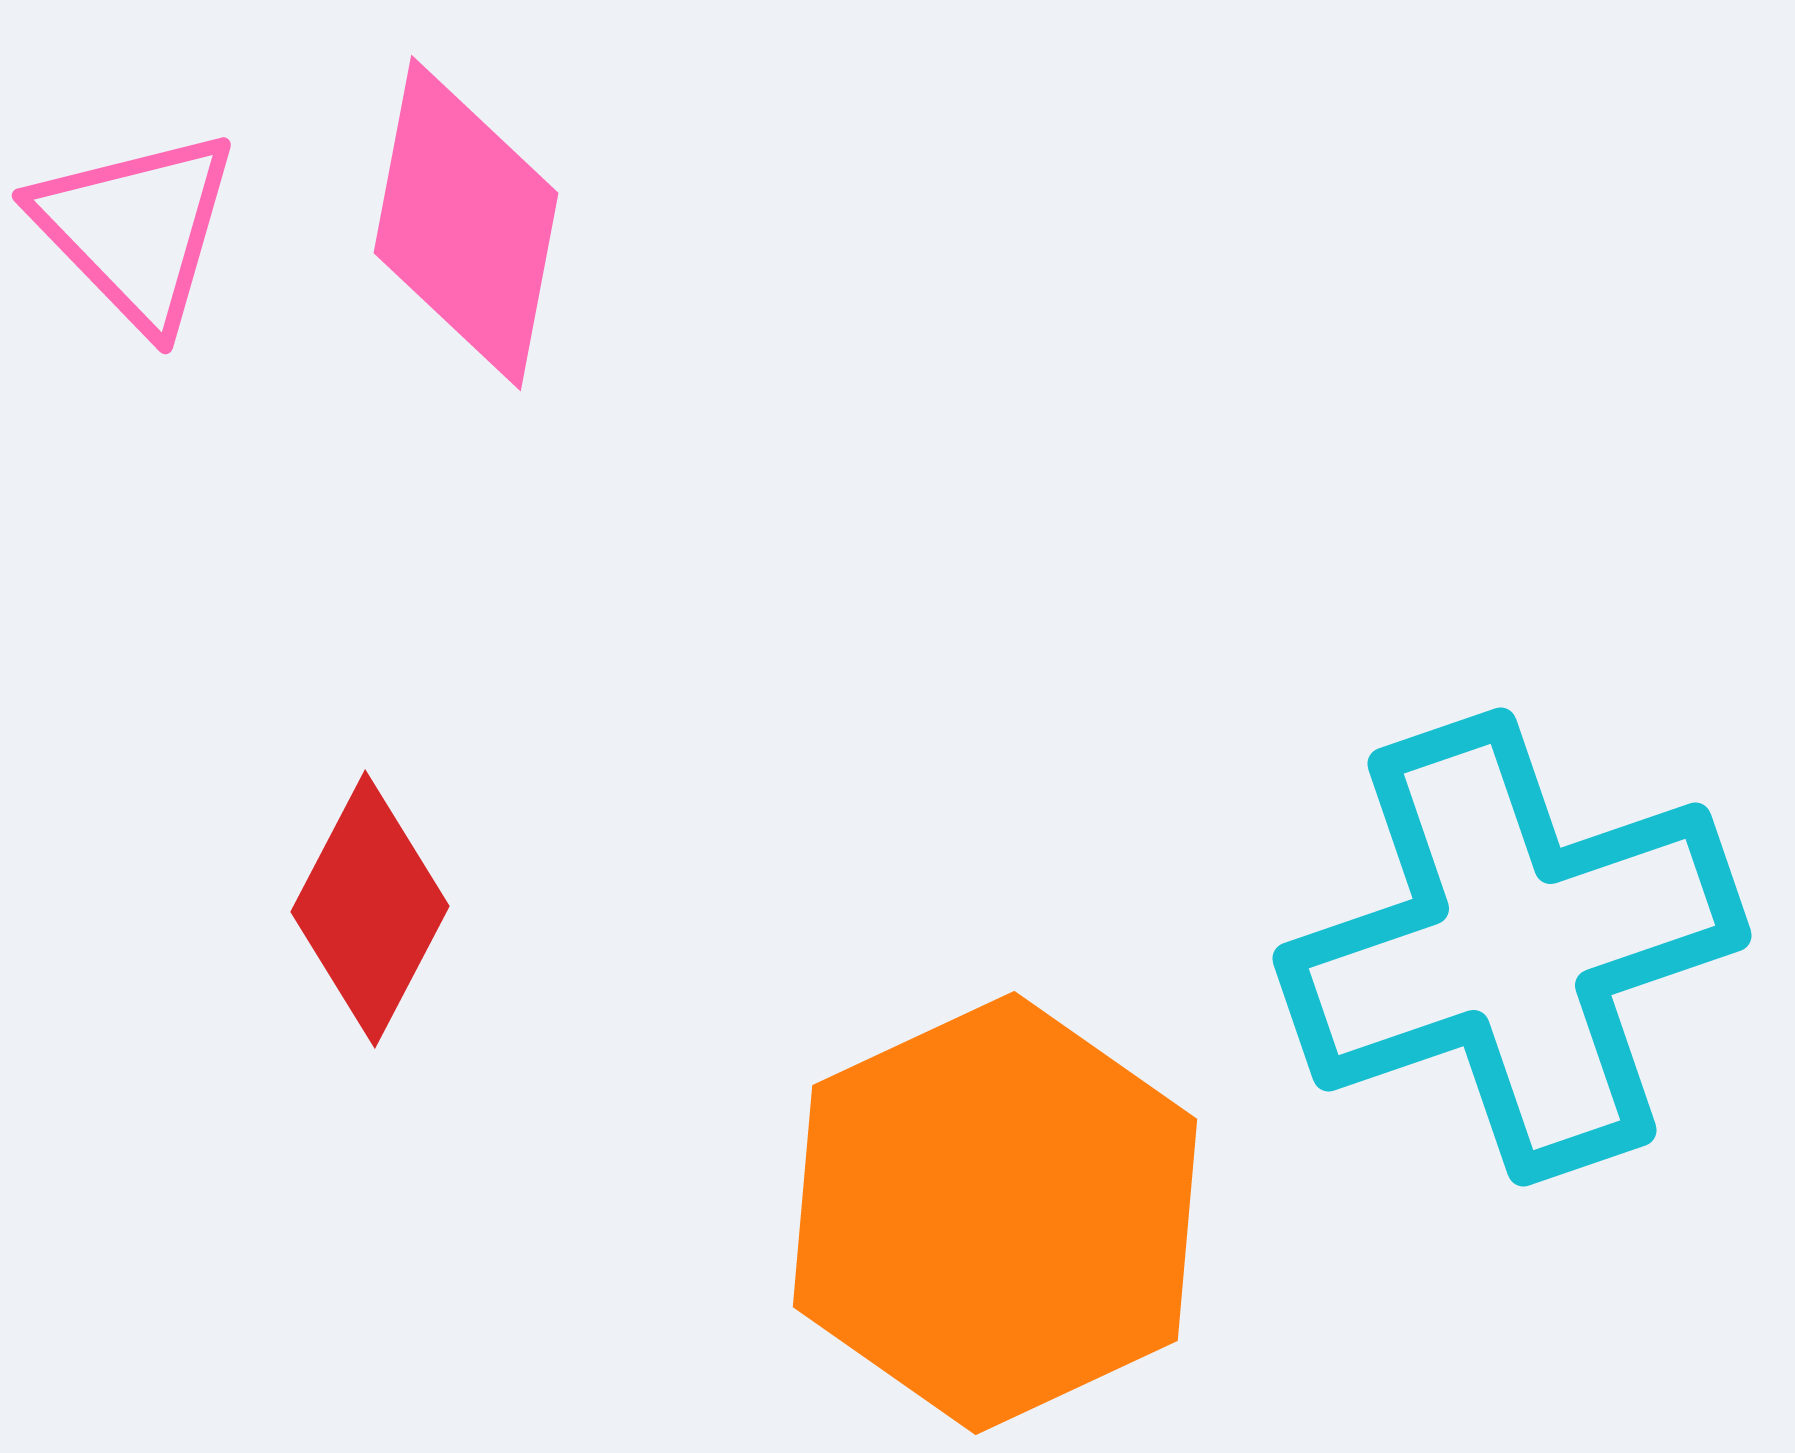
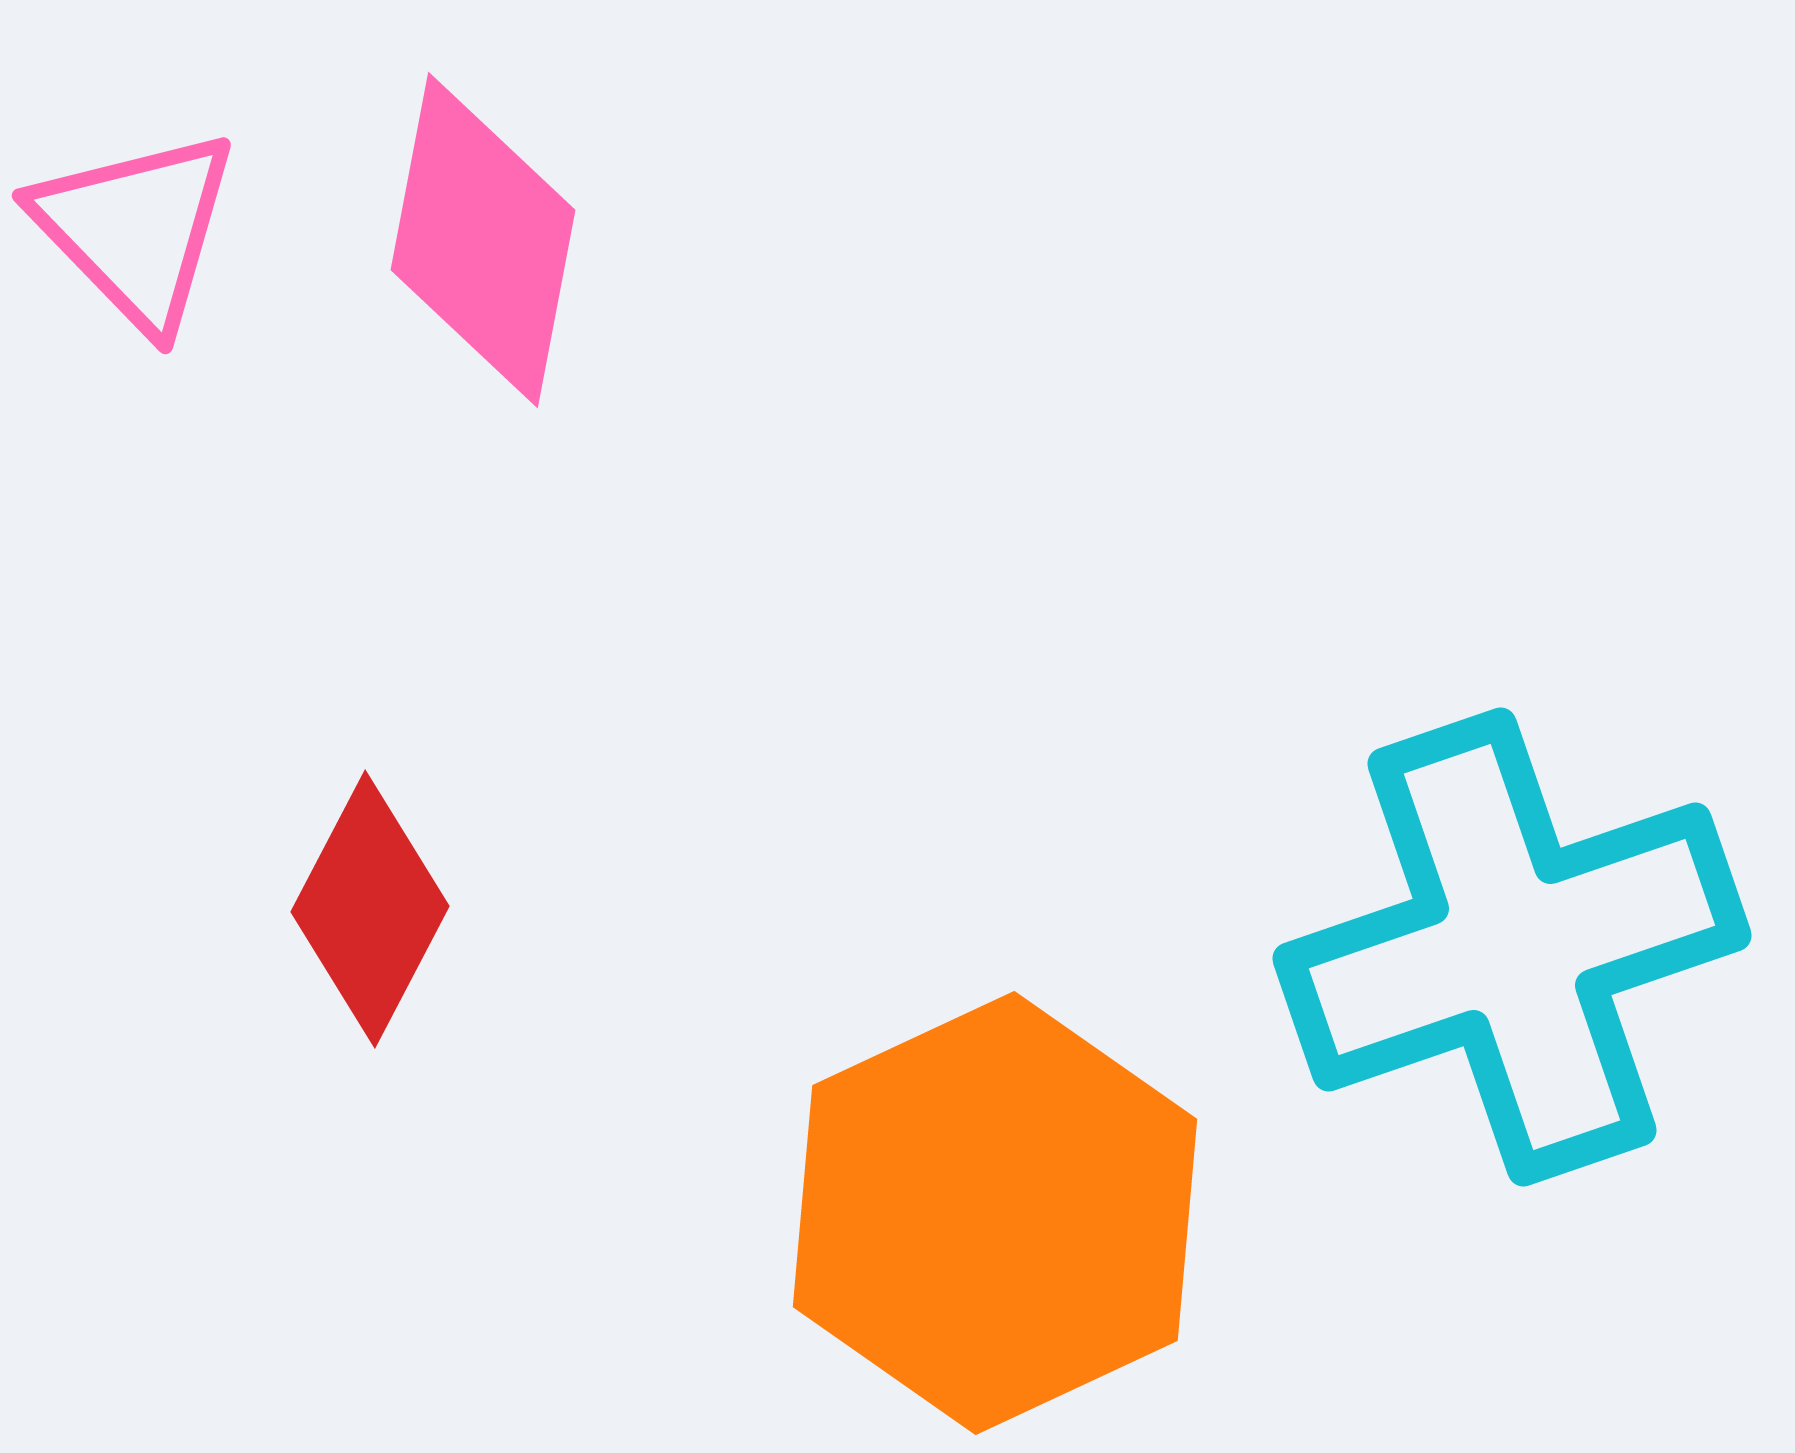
pink diamond: moved 17 px right, 17 px down
